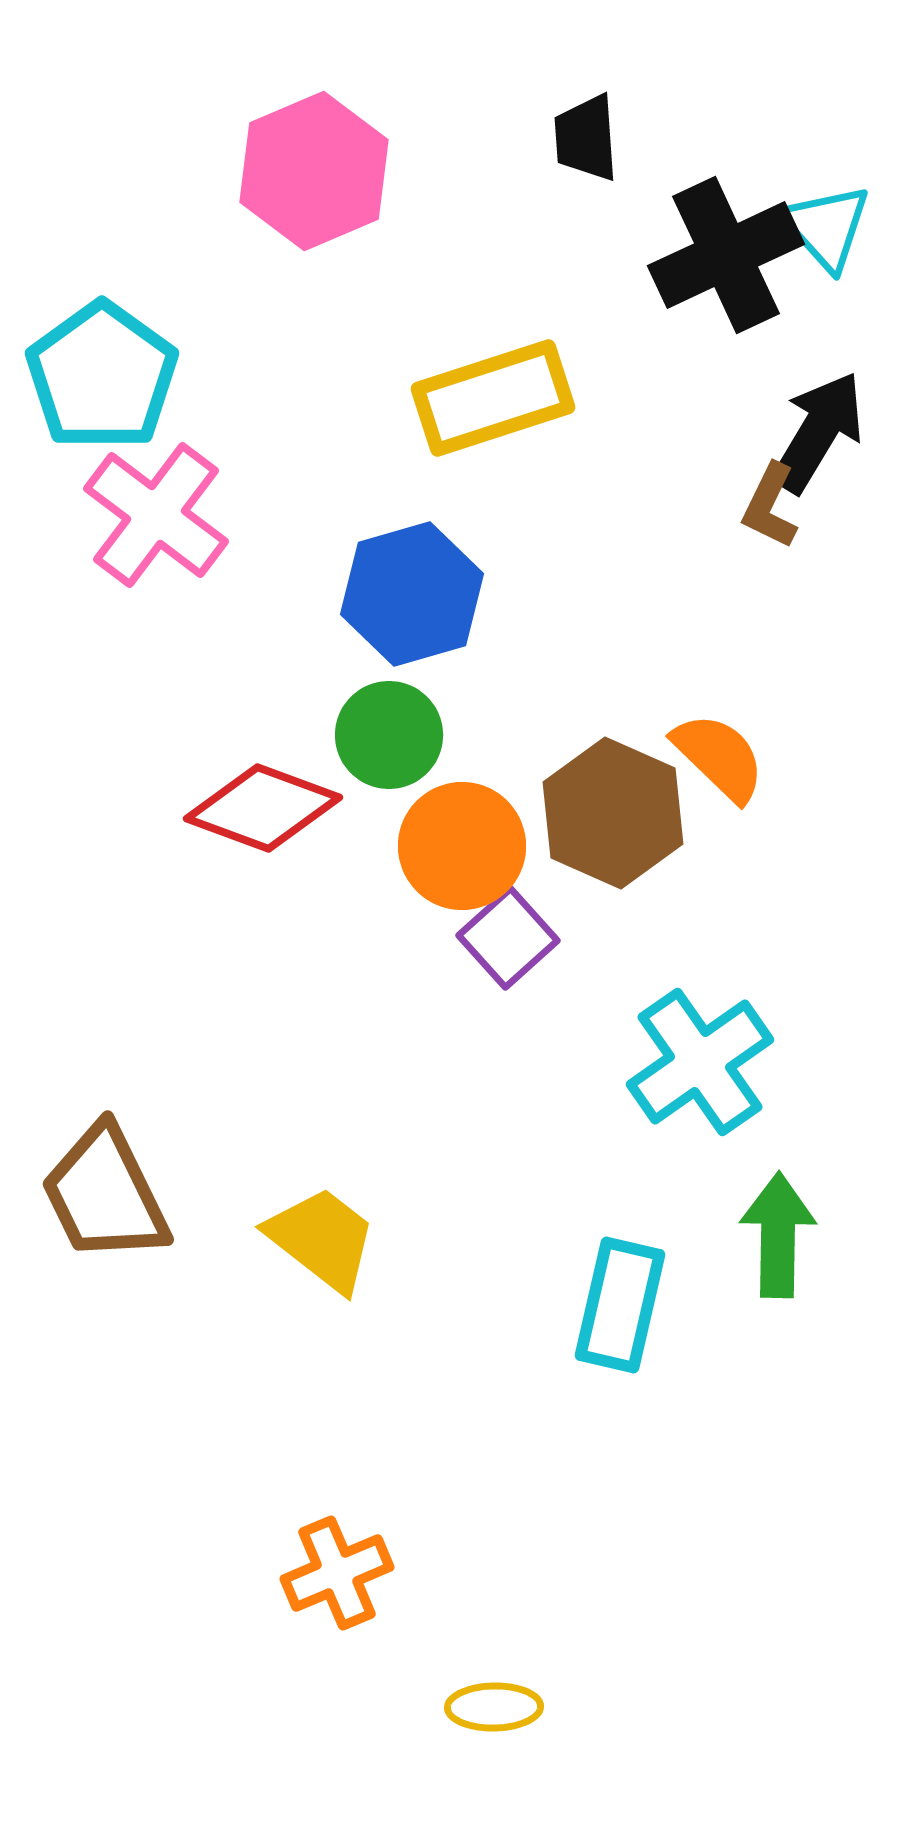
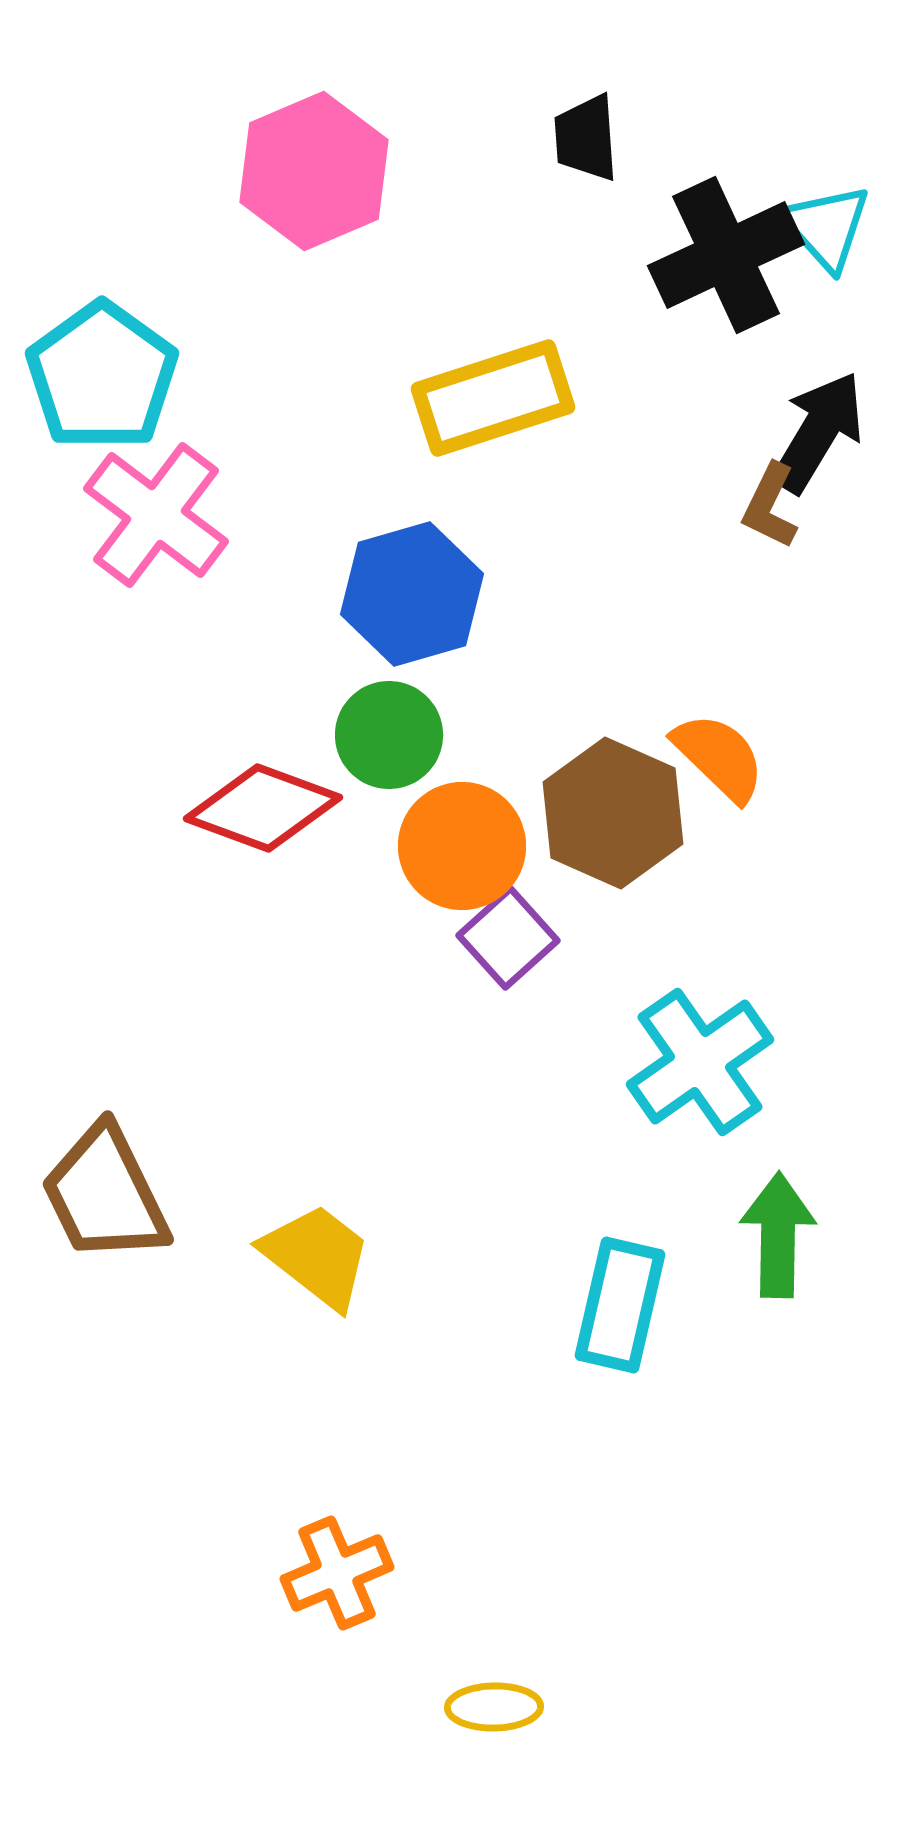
yellow trapezoid: moved 5 px left, 17 px down
